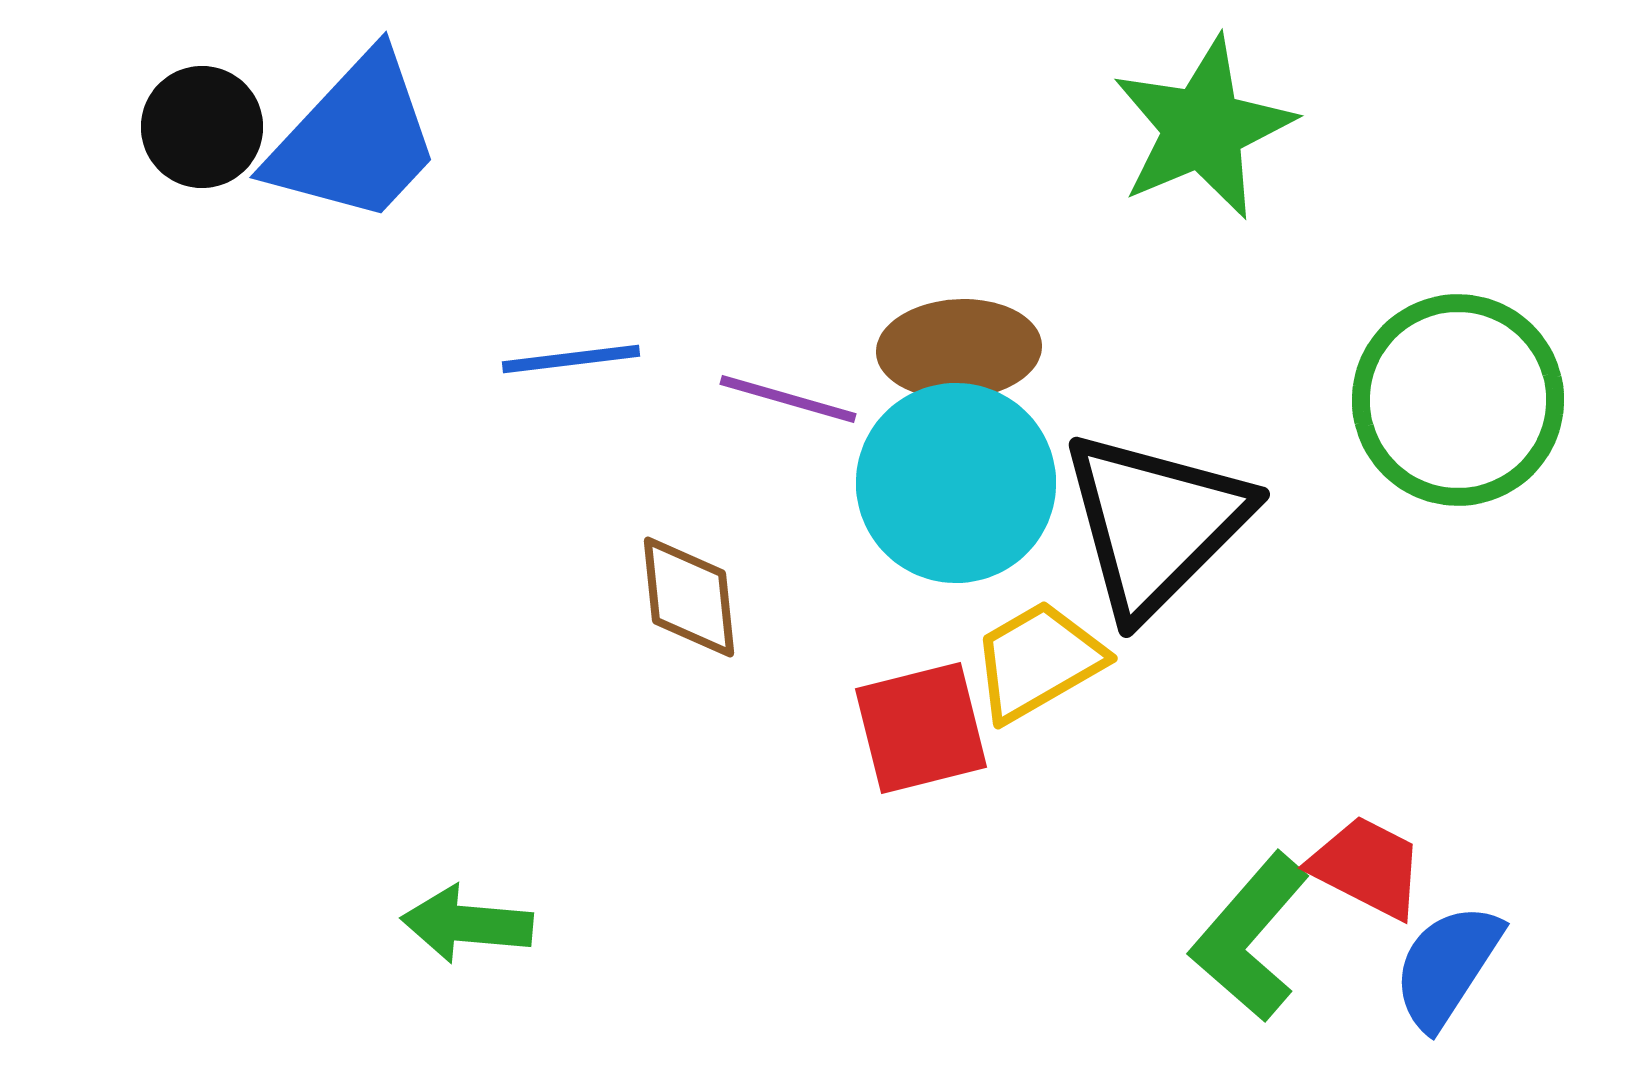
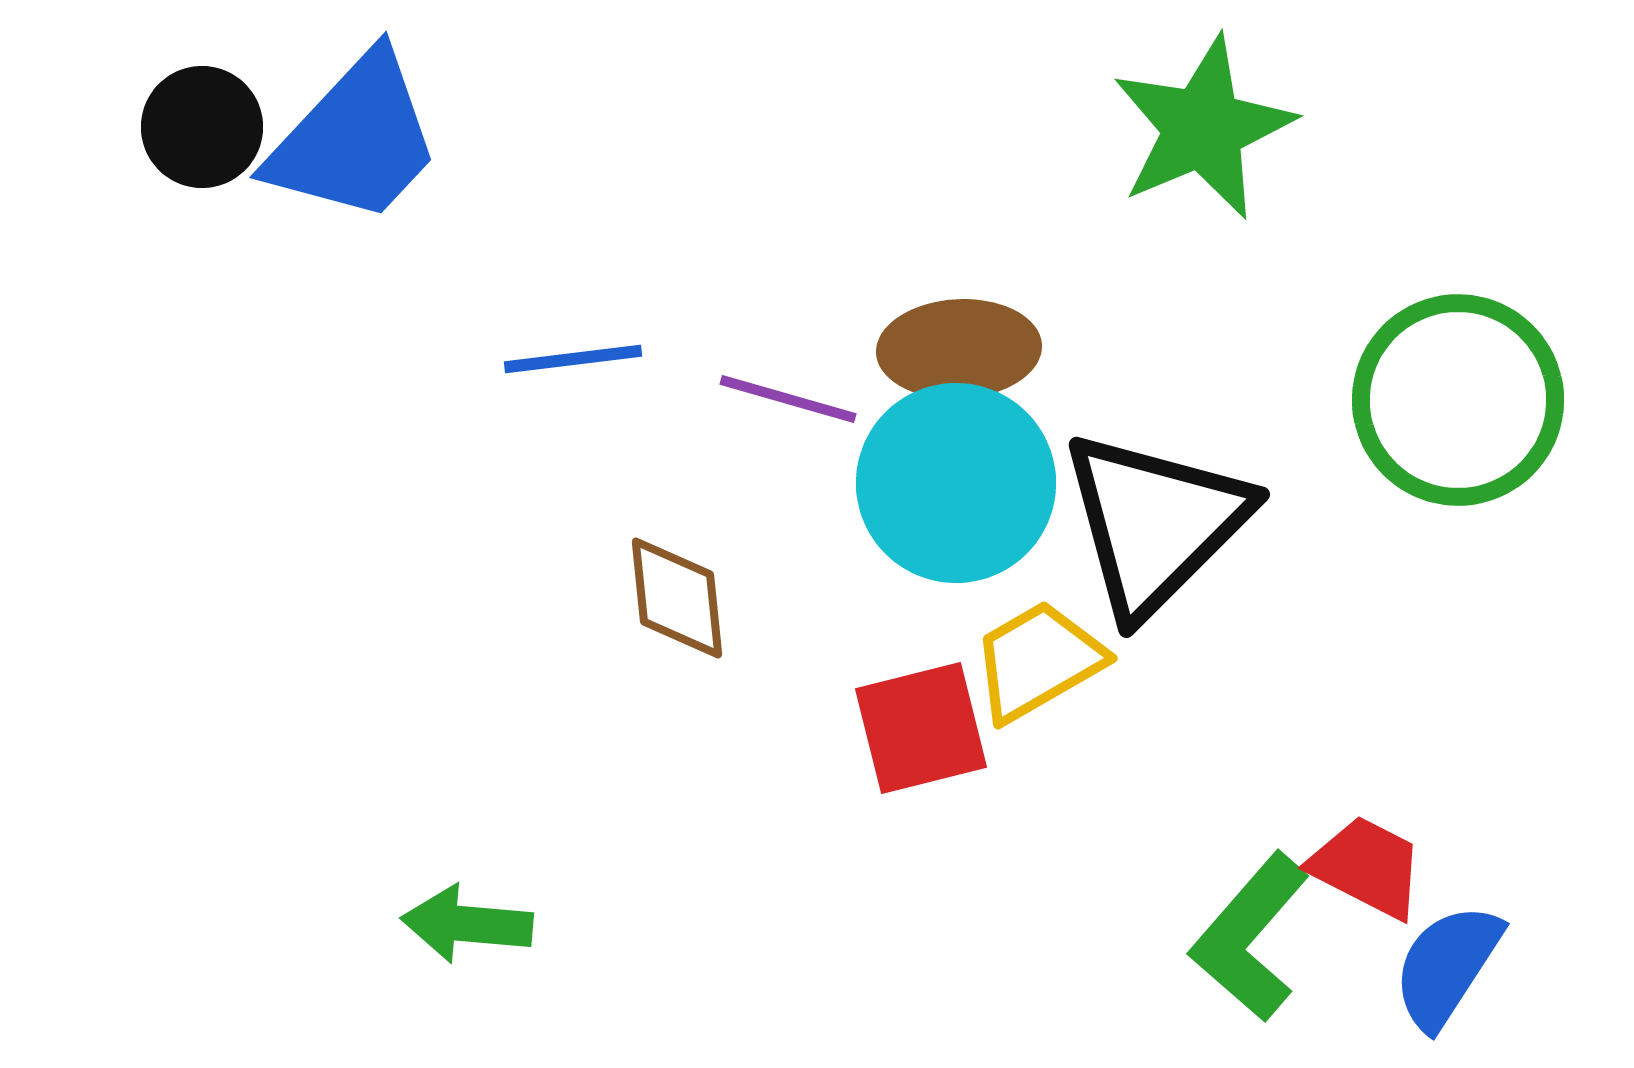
blue line: moved 2 px right
brown diamond: moved 12 px left, 1 px down
